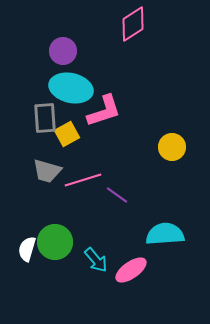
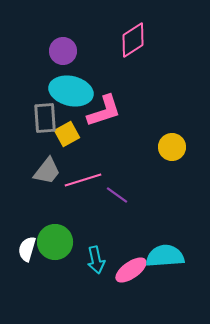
pink diamond: moved 16 px down
cyan ellipse: moved 3 px down
gray trapezoid: rotated 68 degrees counterclockwise
cyan semicircle: moved 22 px down
cyan arrow: rotated 28 degrees clockwise
